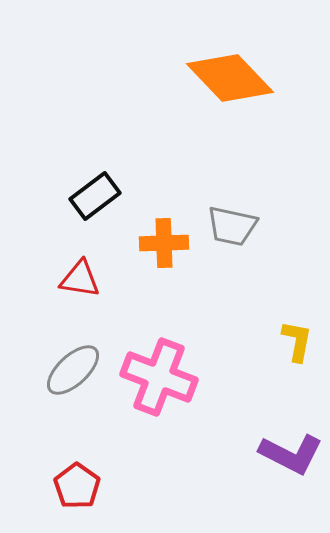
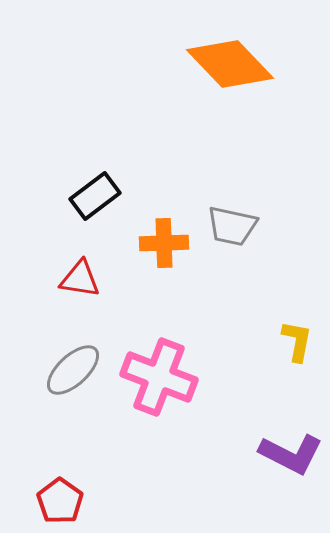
orange diamond: moved 14 px up
red pentagon: moved 17 px left, 15 px down
